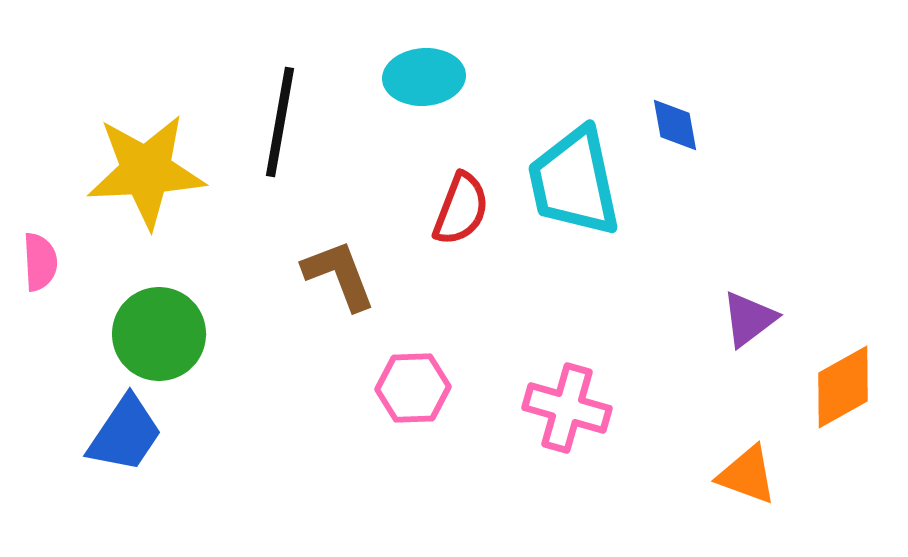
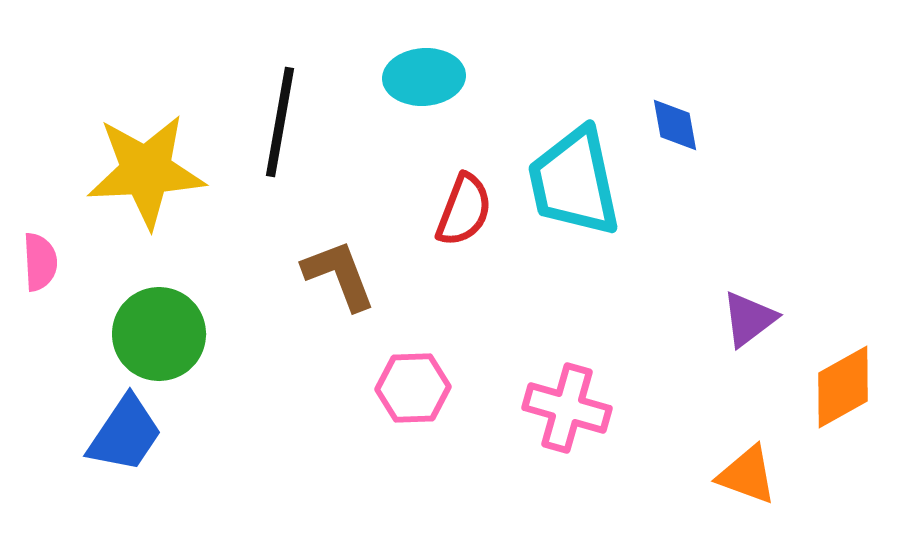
red semicircle: moved 3 px right, 1 px down
